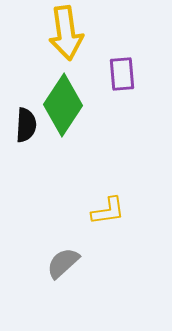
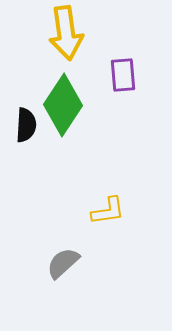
purple rectangle: moved 1 px right, 1 px down
